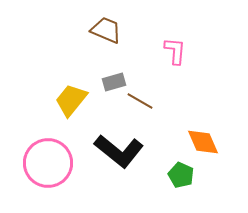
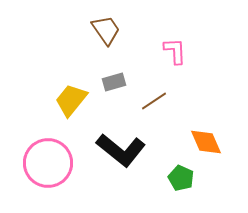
brown trapezoid: rotated 32 degrees clockwise
pink L-shape: rotated 8 degrees counterclockwise
brown line: moved 14 px right; rotated 64 degrees counterclockwise
orange diamond: moved 3 px right
black L-shape: moved 2 px right, 1 px up
green pentagon: moved 3 px down
